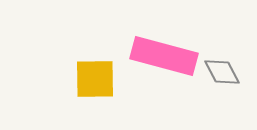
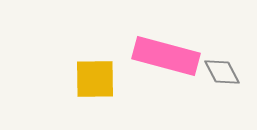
pink rectangle: moved 2 px right
